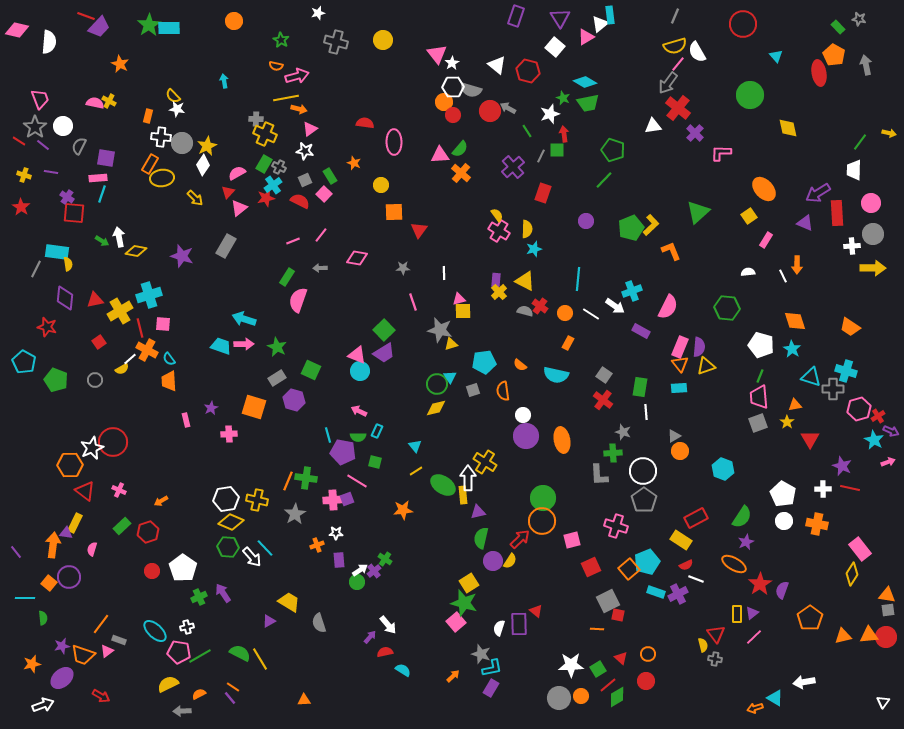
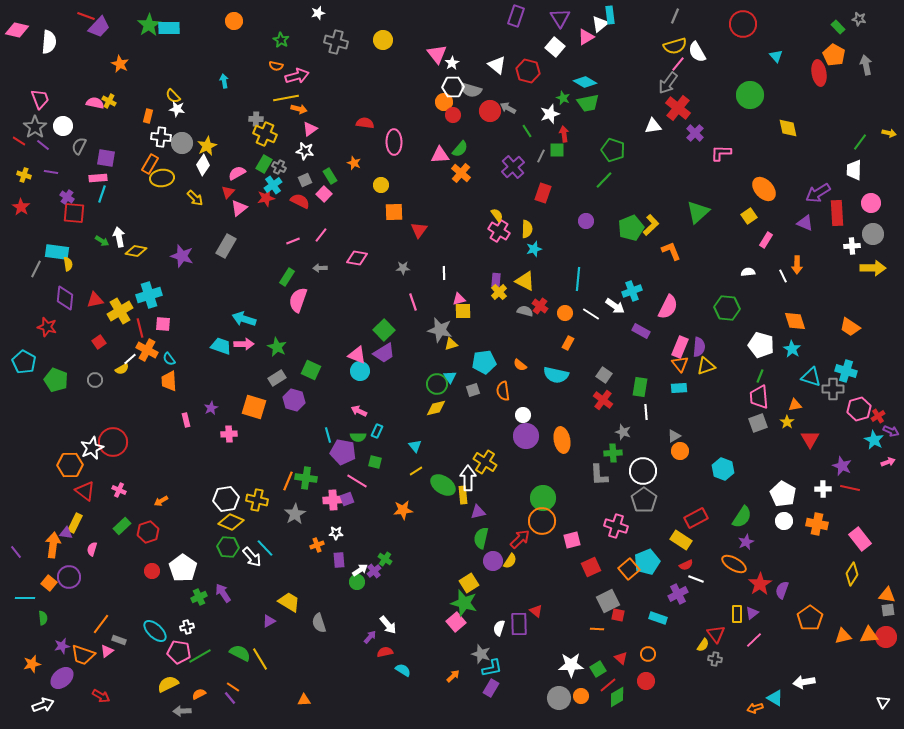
pink rectangle at (860, 549): moved 10 px up
cyan rectangle at (656, 592): moved 2 px right, 26 px down
pink line at (754, 637): moved 3 px down
yellow semicircle at (703, 645): rotated 48 degrees clockwise
